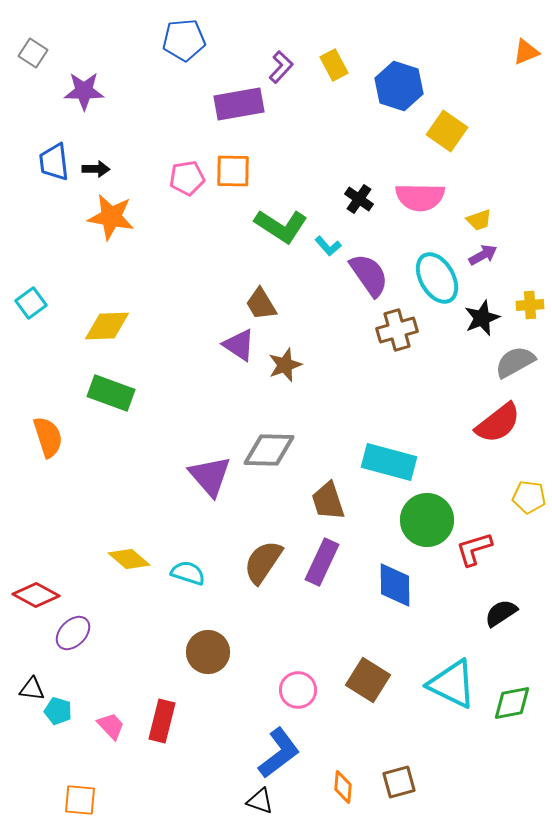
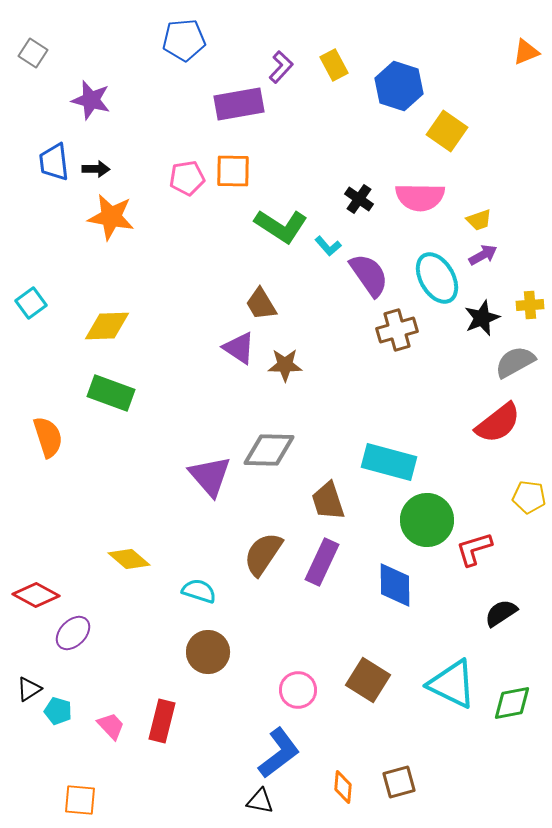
purple star at (84, 91): moved 7 px right, 9 px down; rotated 15 degrees clockwise
purple triangle at (239, 345): moved 3 px down
brown star at (285, 365): rotated 20 degrees clockwise
brown semicircle at (263, 562): moved 8 px up
cyan semicircle at (188, 573): moved 11 px right, 18 px down
black triangle at (32, 689): moved 3 px left; rotated 40 degrees counterclockwise
black triangle at (260, 801): rotated 8 degrees counterclockwise
